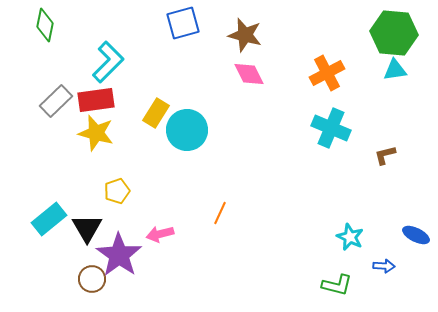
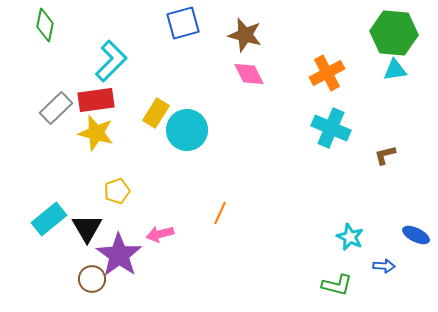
cyan L-shape: moved 3 px right, 1 px up
gray rectangle: moved 7 px down
